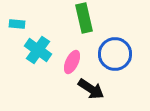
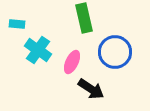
blue circle: moved 2 px up
